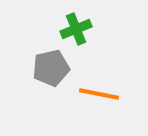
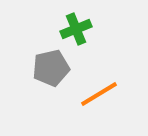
orange line: rotated 42 degrees counterclockwise
